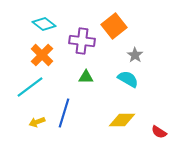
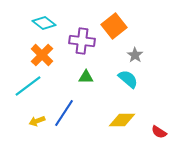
cyan diamond: moved 1 px up
cyan semicircle: rotated 10 degrees clockwise
cyan line: moved 2 px left, 1 px up
blue line: rotated 16 degrees clockwise
yellow arrow: moved 1 px up
